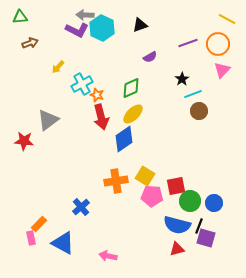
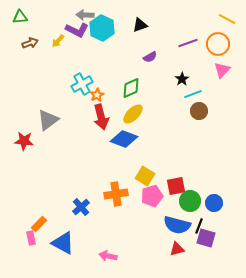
yellow arrow: moved 26 px up
orange star: rotated 24 degrees clockwise
blue diamond: rotated 56 degrees clockwise
orange cross: moved 13 px down
pink pentagon: rotated 20 degrees counterclockwise
